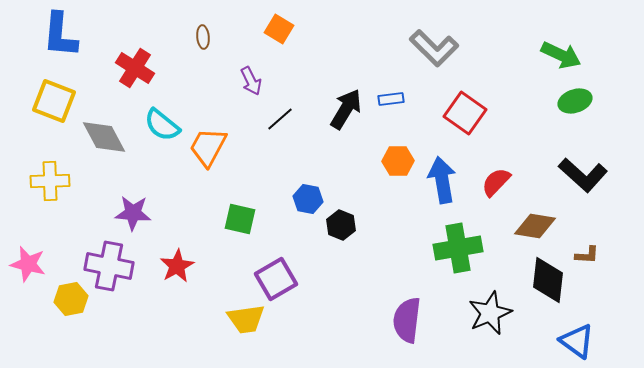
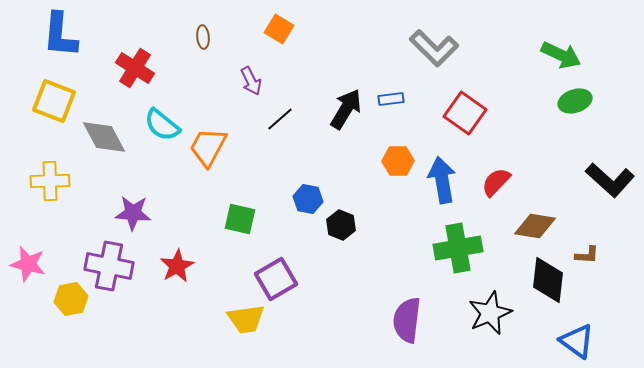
black L-shape: moved 27 px right, 5 px down
